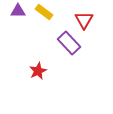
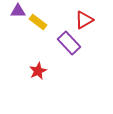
yellow rectangle: moved 6 px left, 10 px down
red triangle: rotated 30 degrees clockwise
